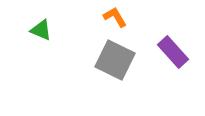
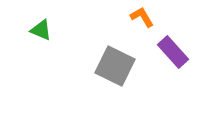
orange L-shape: moved 27 px right
gray square: moved 6 px down
